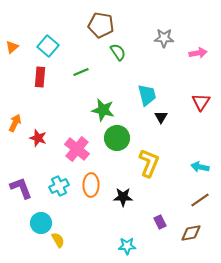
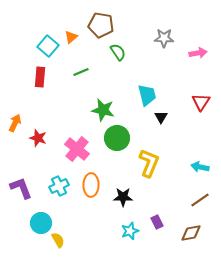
orange triangle: moved 59 px right, 10 px up
purple rectangle: moved 3 px left
cyan star: moved 3 px right, 15 px up; rotated 18 degrees counterclockwise
